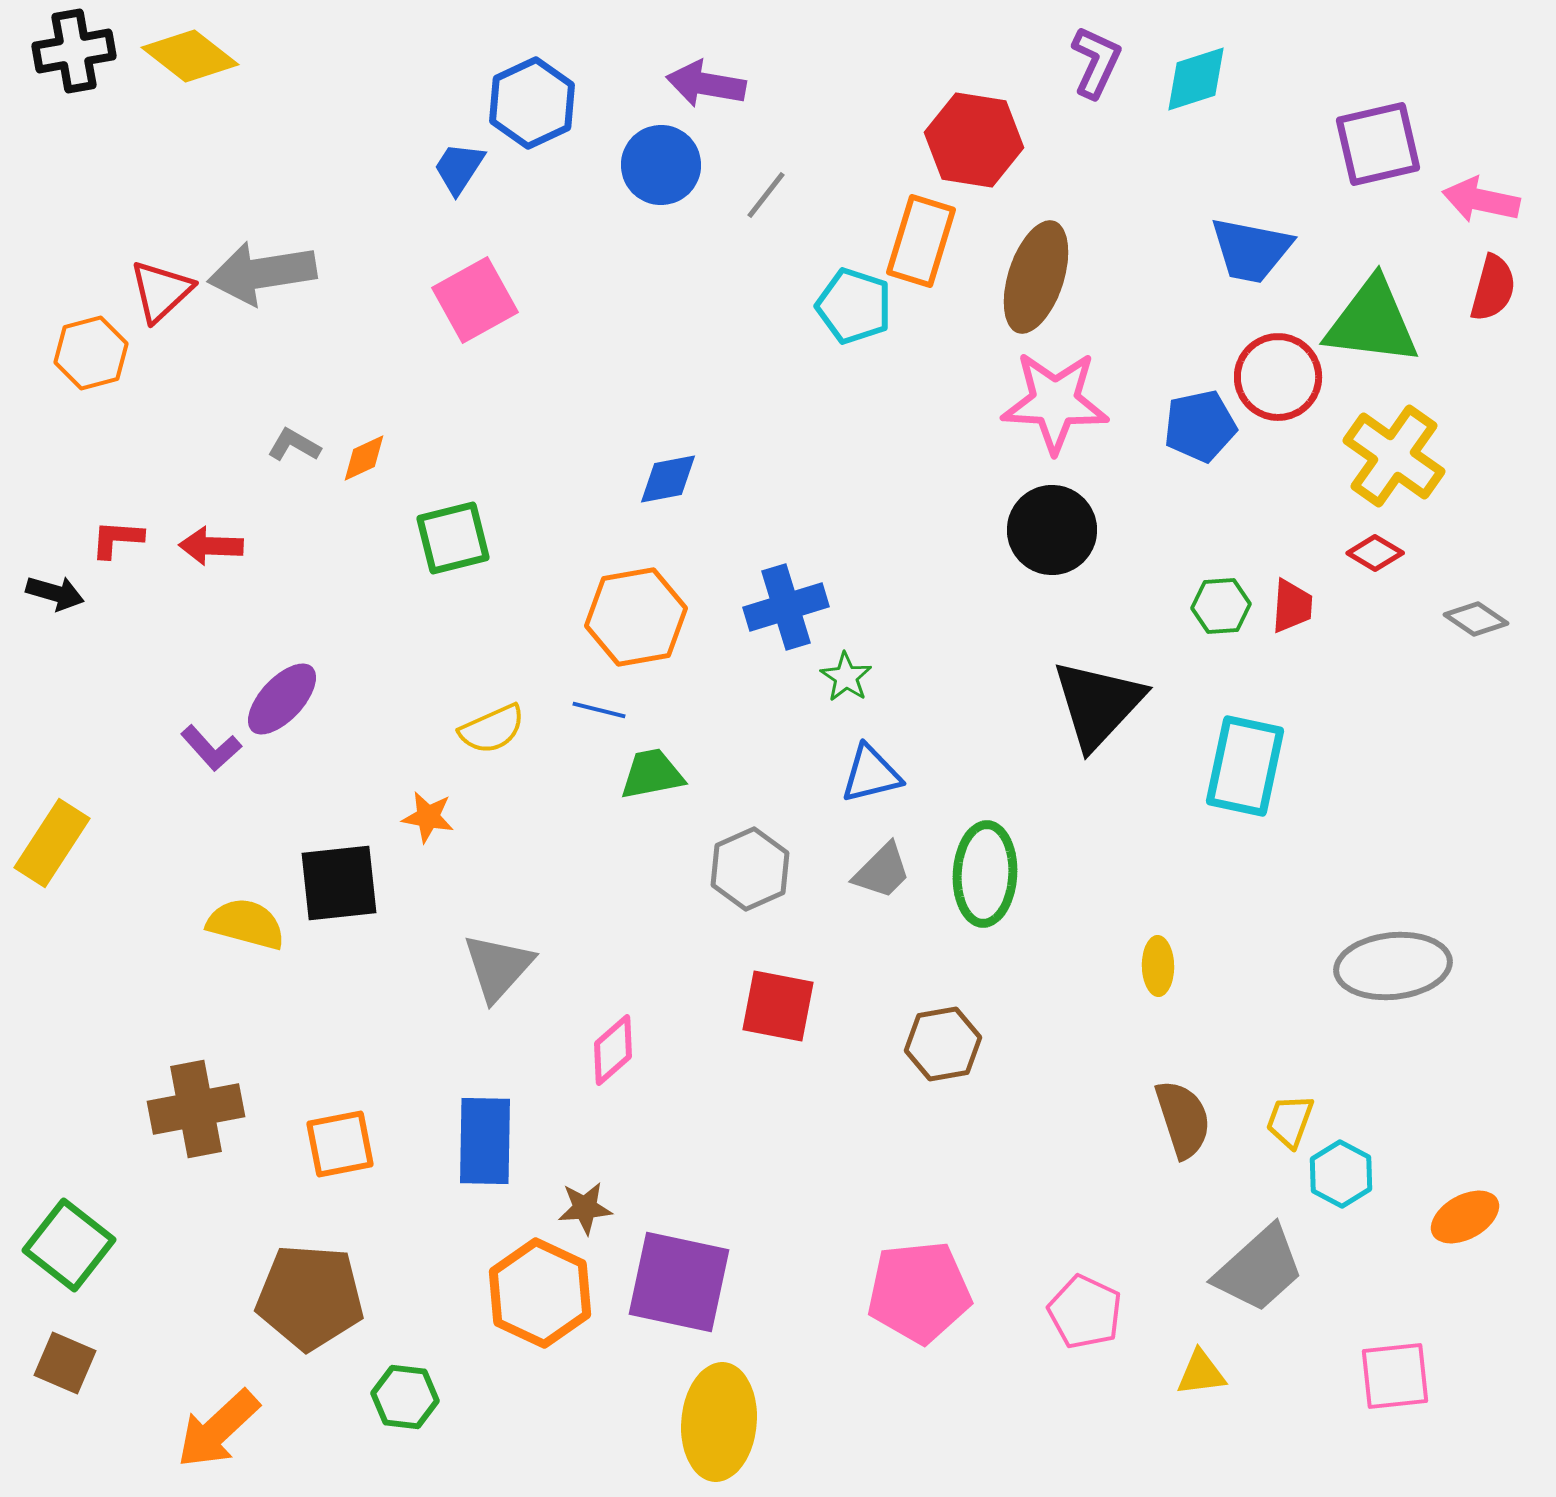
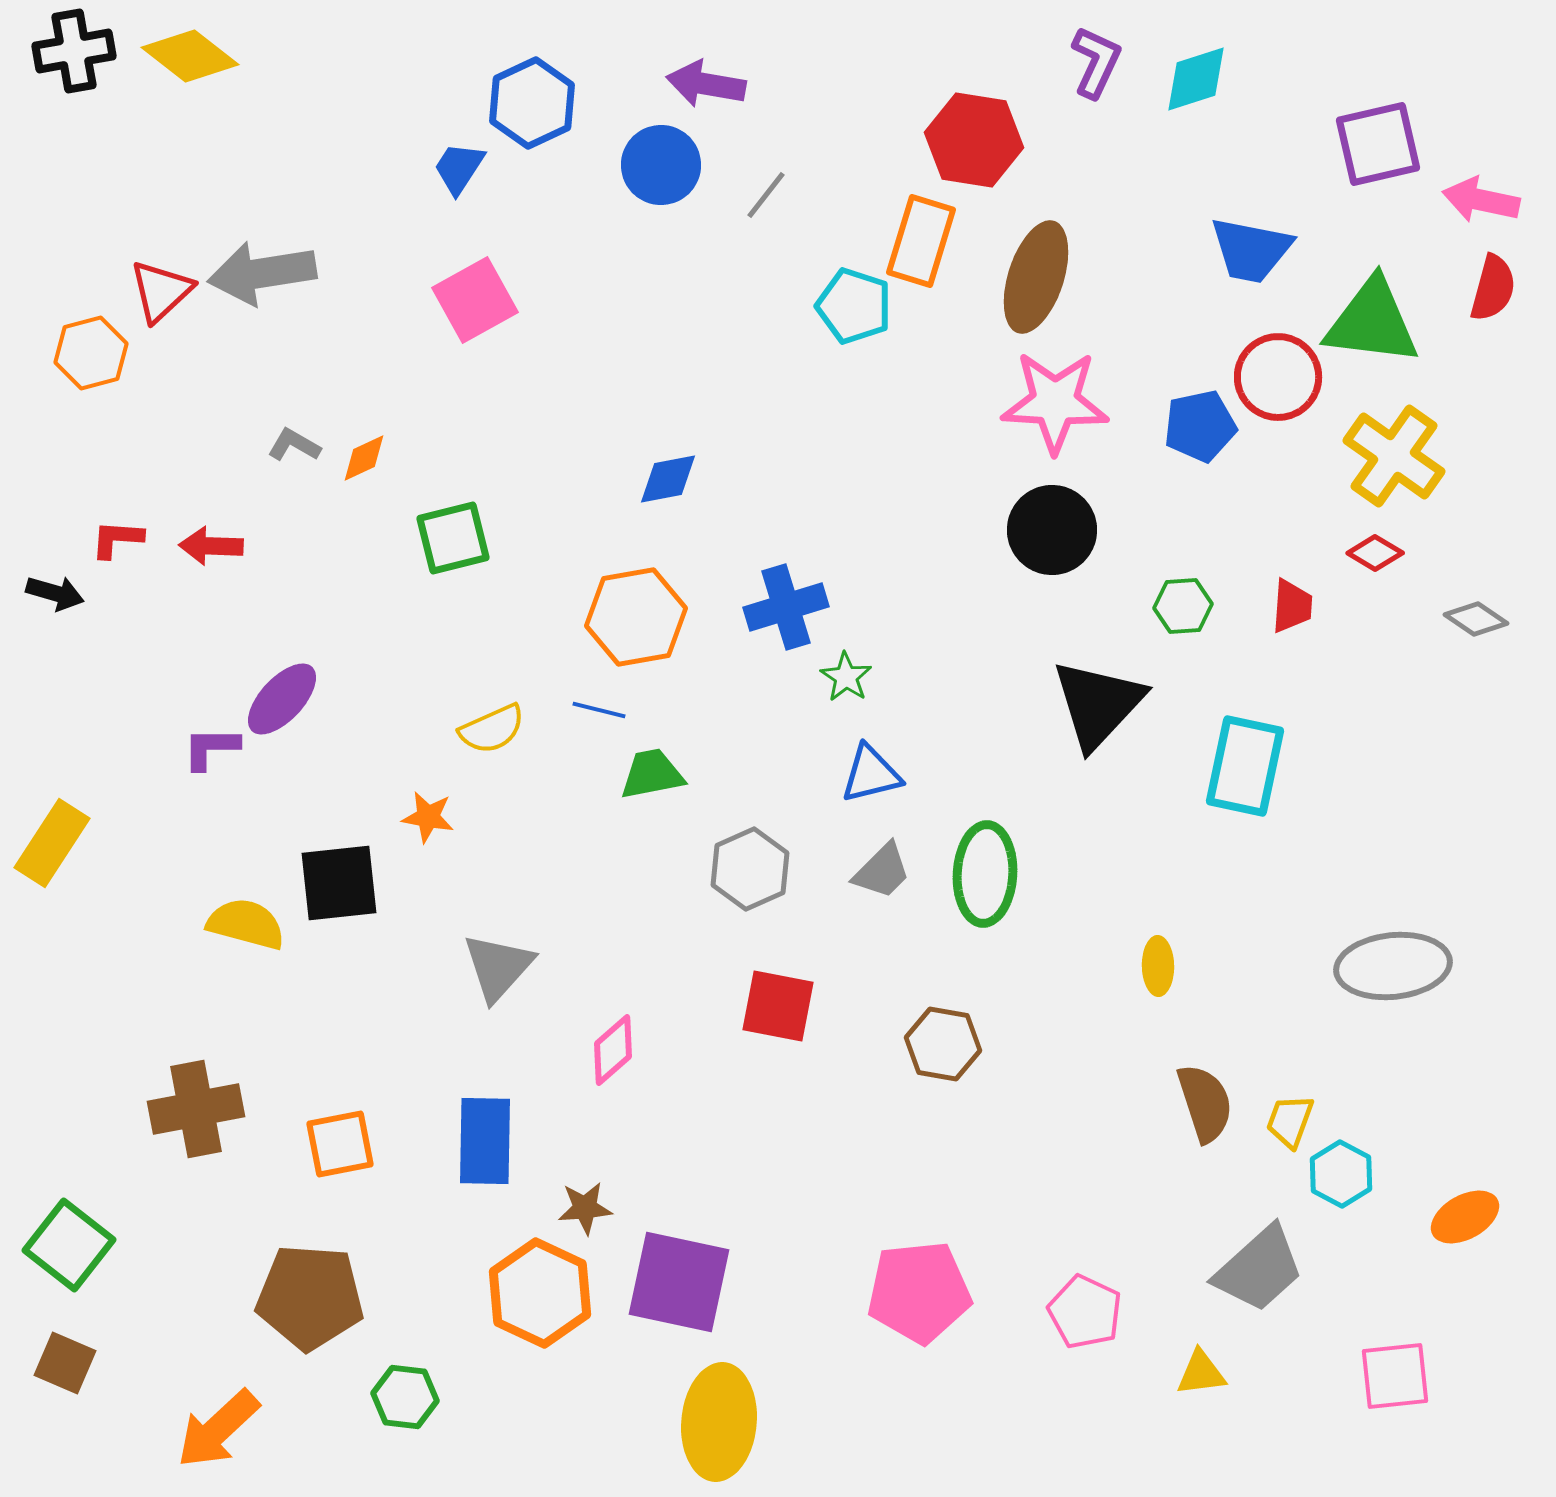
green hexagon at (1221, 606): moved 38 px left
purple L-shape at (211, 748): rotated 132 degrees clockwise
brown hexagon at (943, 1044): rotated 20 degrees clockwise
brown semicircle at (1183, 1119): moved 22 px right, 16 px up
